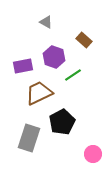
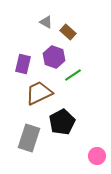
brown rectangle: moved 16 px left, 8 px up
purple rectangle: moved 2 px up; rotated 66 degrees counterclockwise
pink circle: moved 4 px right, 2 px down
